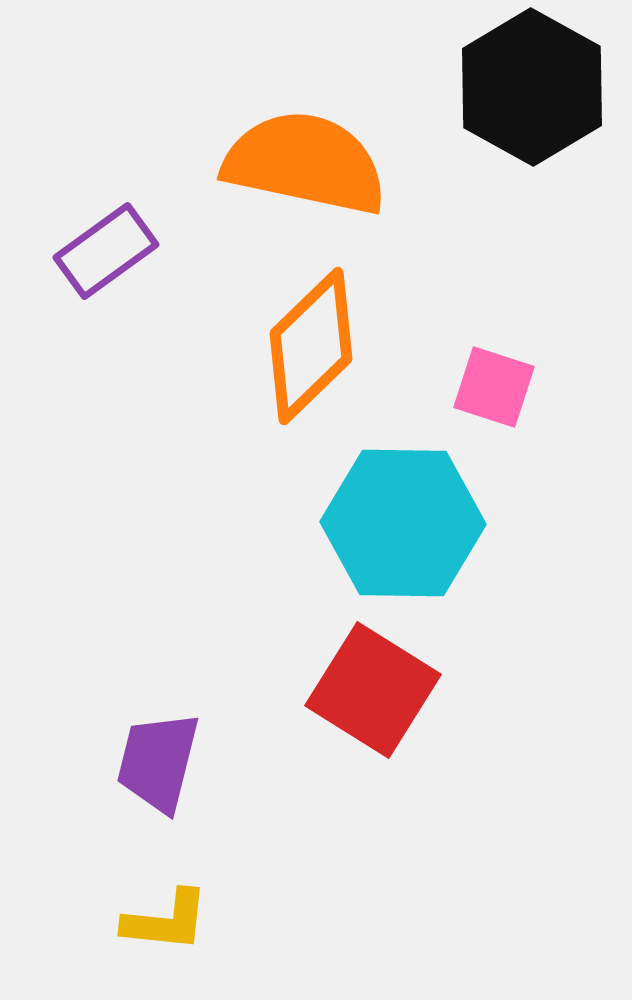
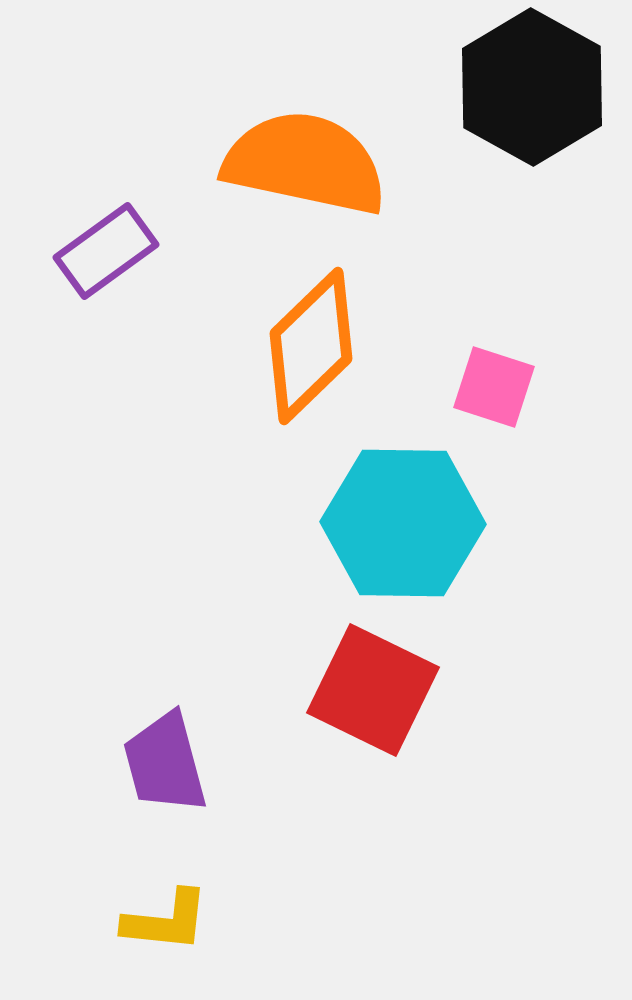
red square: rotated 6 degrees counterclockwise
purple trapezoid: moved 7 px right, 1 px down; rotated 29 degrees counterclockwise
